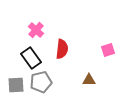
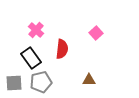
pink square: moved 12 px left, 17 px up; rotated 24 degrees counterclockwise
gray square: moved 2 px left, 2 px up
